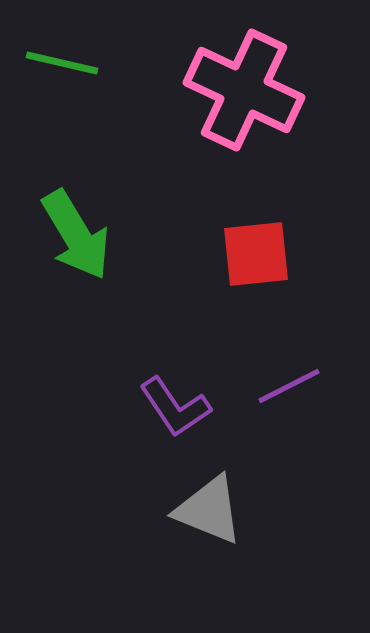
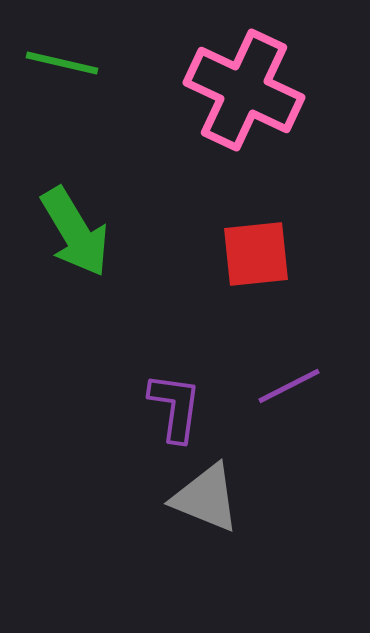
green arrow: moved 1 px left, 3 px up
purple L-shape: rotated 138 degrees counterclockwise
gray triangle: moved 3 px left, 12 px up
